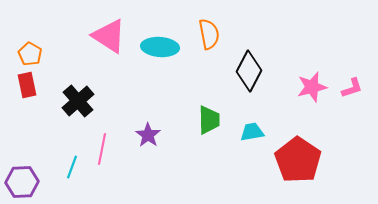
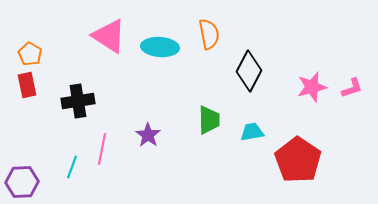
black cross: rotated 32 degrees clockwise
